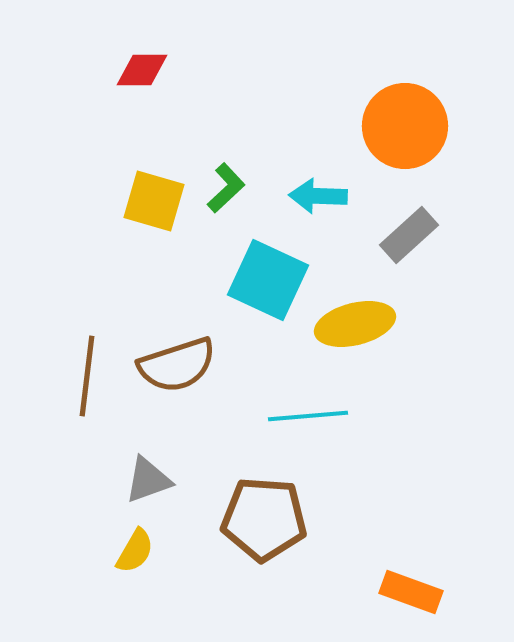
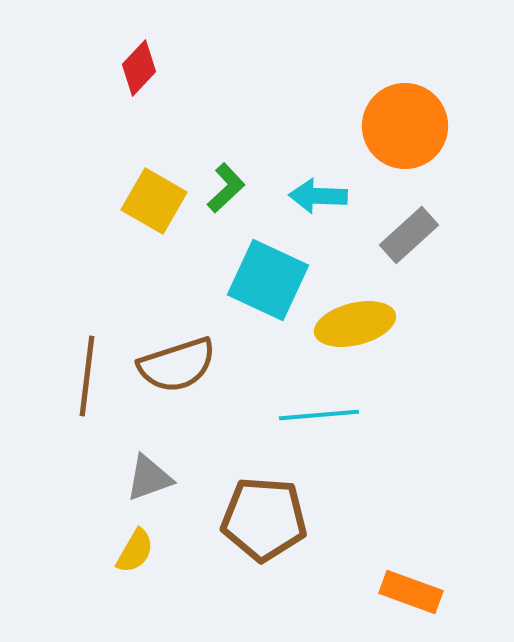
red diamond: moved 3 px left, 2 px up; rotated 46 degrees counterclockwise
yellow square: rotated 14 degrees clockwise
cyan line: moved 11 px right, 1 px up
gray triangle: moved 1 px right, 2 px up
